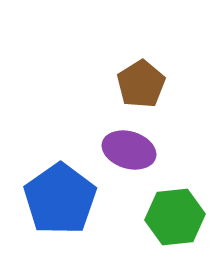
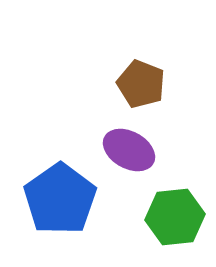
brown pentagon: rotated 18 degrees counterclockwise
purple ellipse: rotated 12 degrees clockwise
